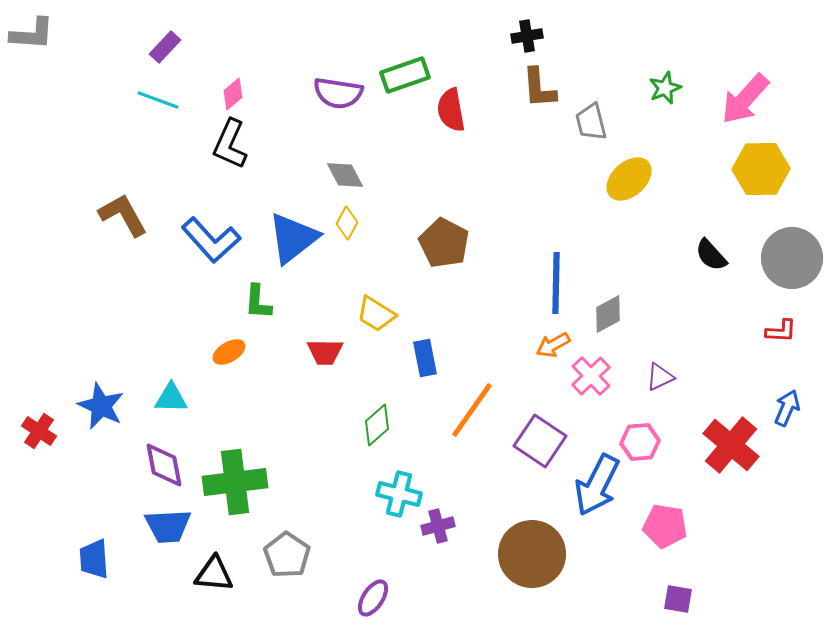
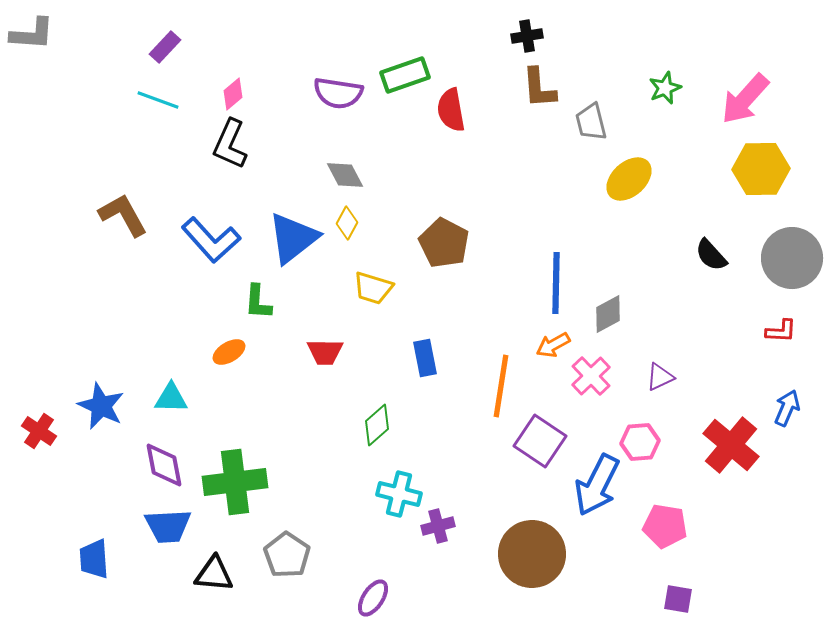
yellow trapezoid at (376, 314): moved 3 px left, 26 px up; rotated 15 degrees counterclockwise
orange line at (472, 410): moved 29 px right, 24 px up; rotated 26 degrees counterclockwise
